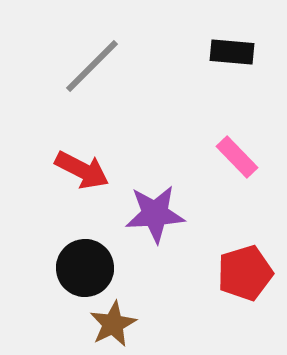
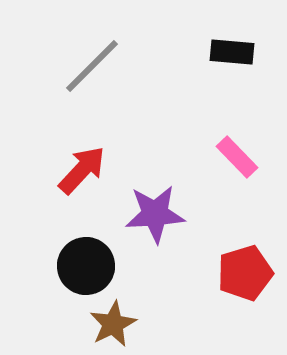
red arrow: rotated 74 degrees counterclockwise
black circle: moved 1 px right, 2 px up
